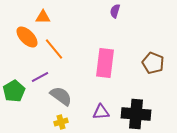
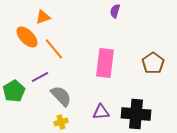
orange triangle: rotated 21 degrees counterclockwise
brown pentagon: rotated 15 degrees clockwise
gray semicircle: rotated 10 degrees clockwise
